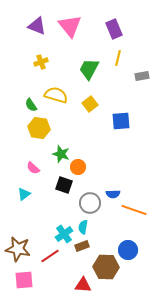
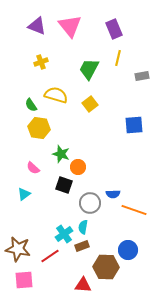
blue square: moved 13 px right, 4 px down
